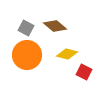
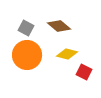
brown diamond: moved 4 px right
